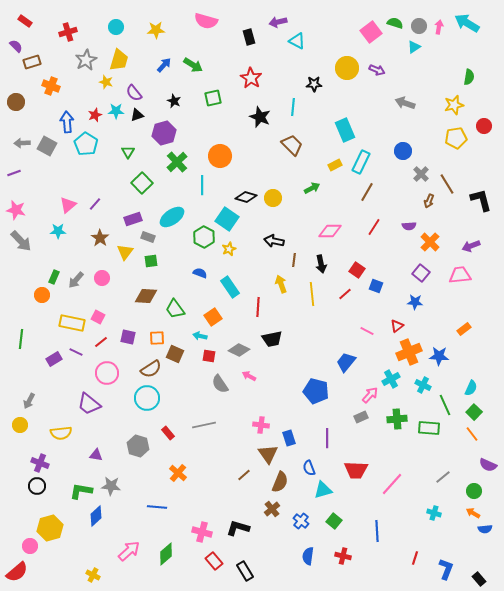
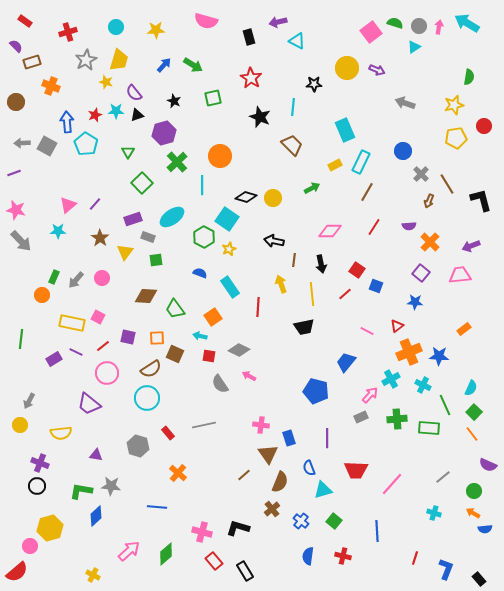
green square at (151, 261): moved 5 px right, 1 px up
black trapezoid at (272, 339): moved 32 px right, 12 px up
red line at (101, 342): moved 2 px right, 4 px down
